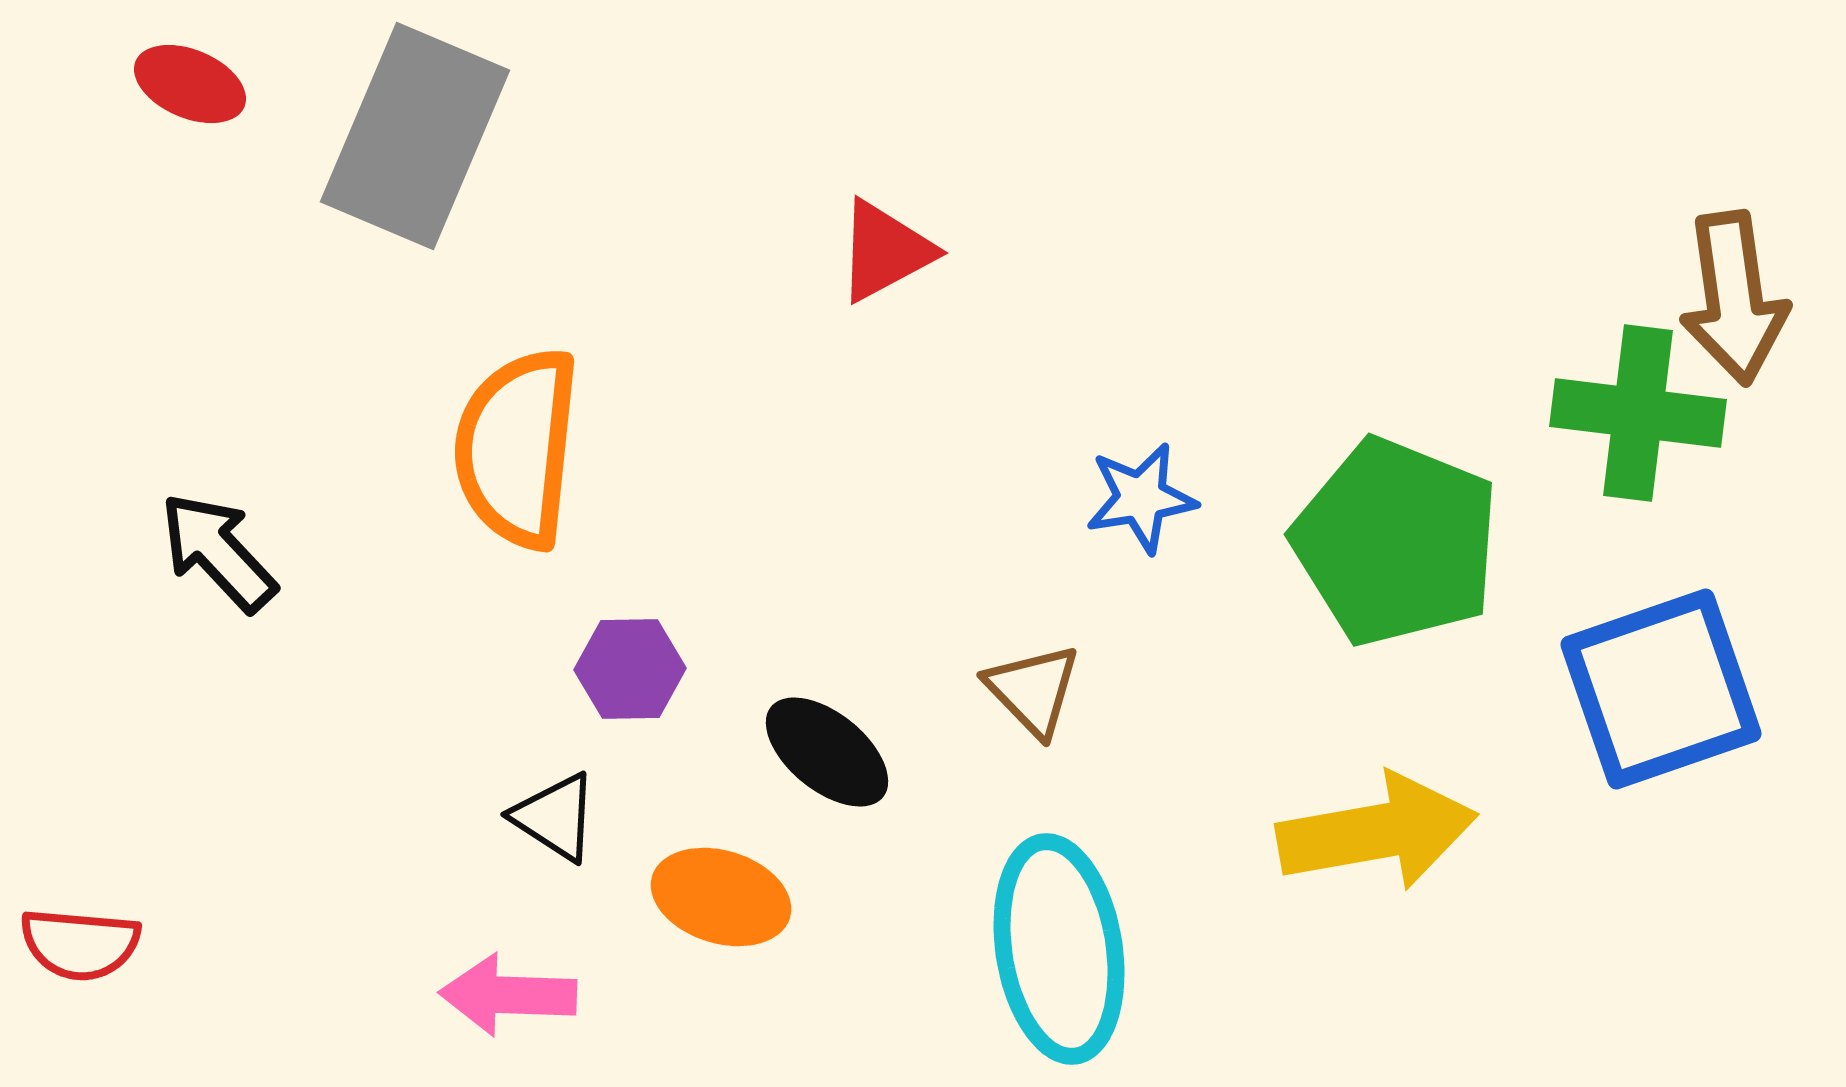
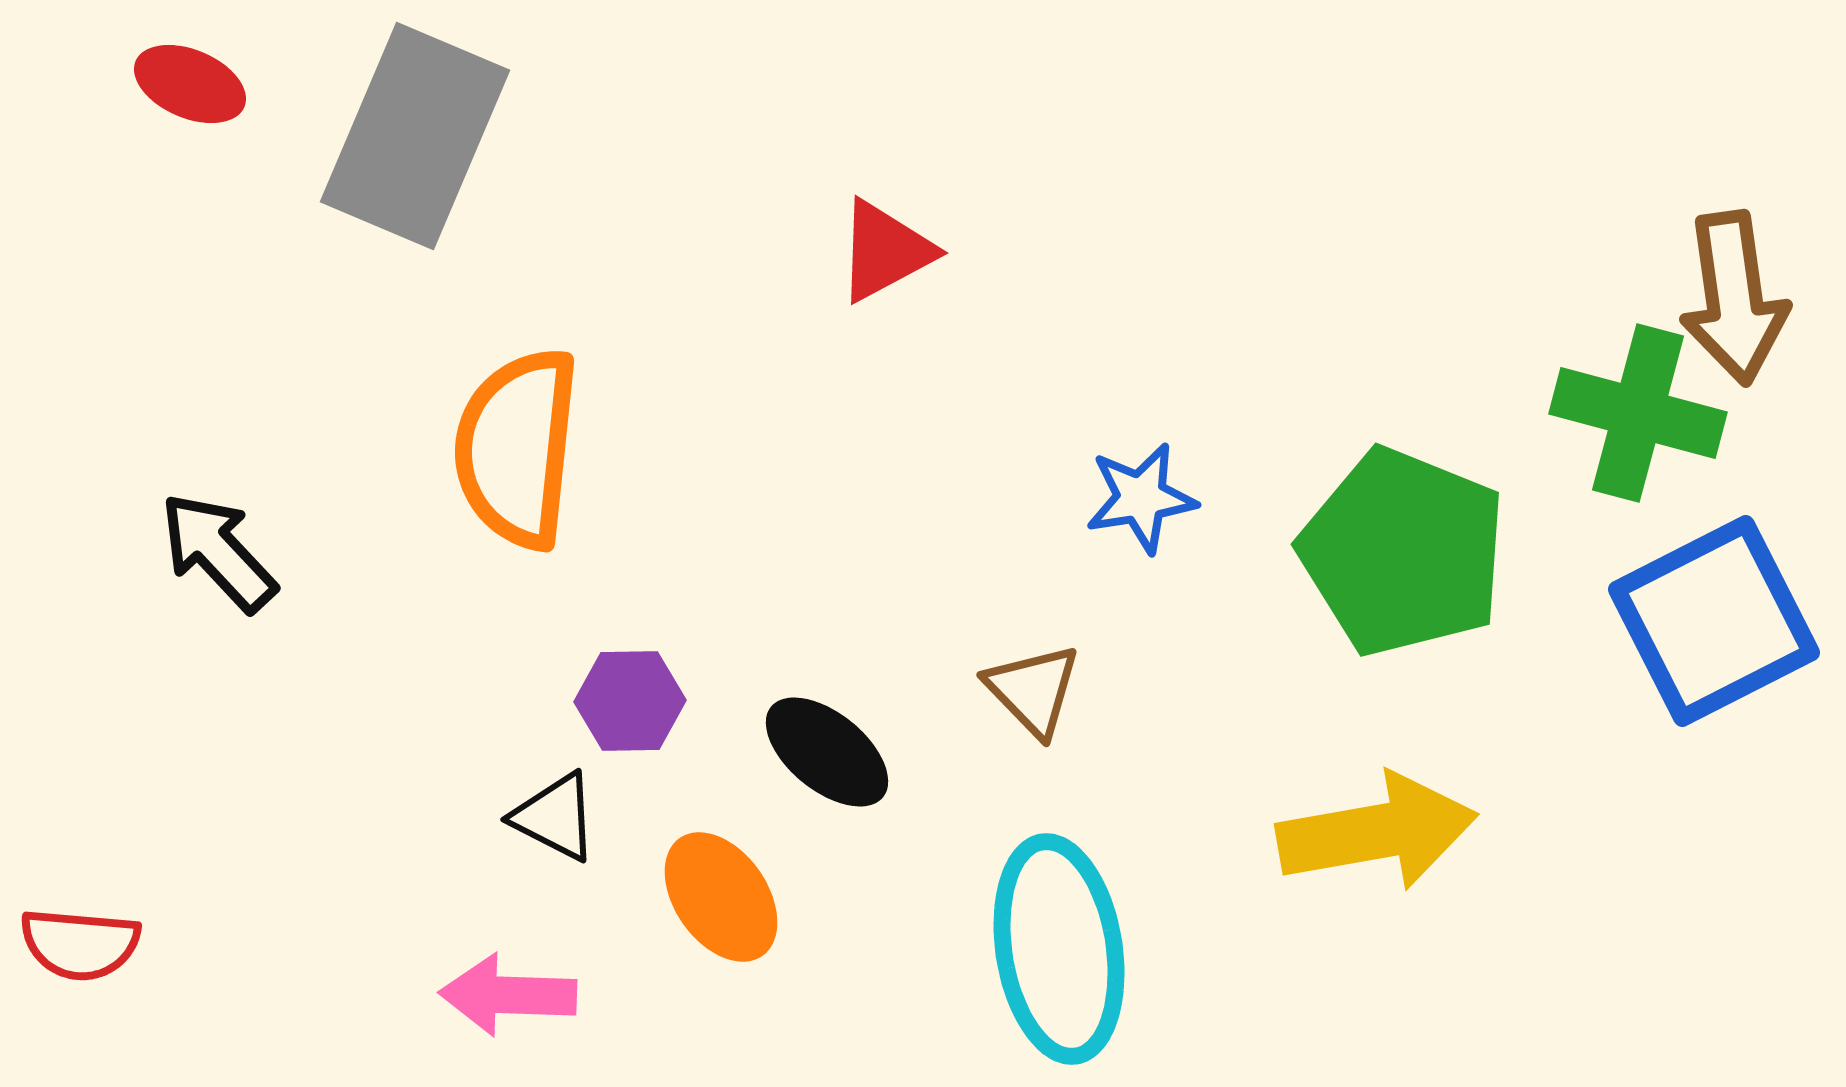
green cross: rotated 8 degrees clockwise
green pentagon: moved 7 px right, 10 px down
purple hexagon: moved 32 px down
blue square: moved 53 px right, 68 px up; rotated 8 degrees counterclockwise
black triangle: rotated 6 degrees counterclockwise
orange ellipse: rotated 38 degrees clockwise
